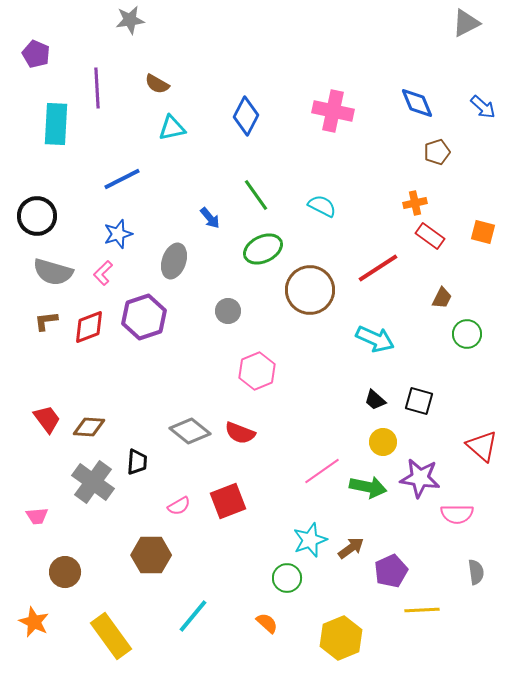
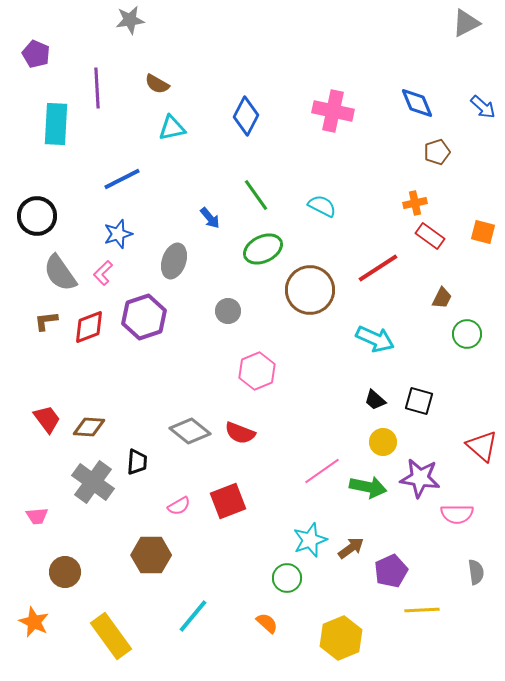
gray semicircle at (53, 272): moved 7 px right, 1 px down; rotated 39 degrees clockwise
